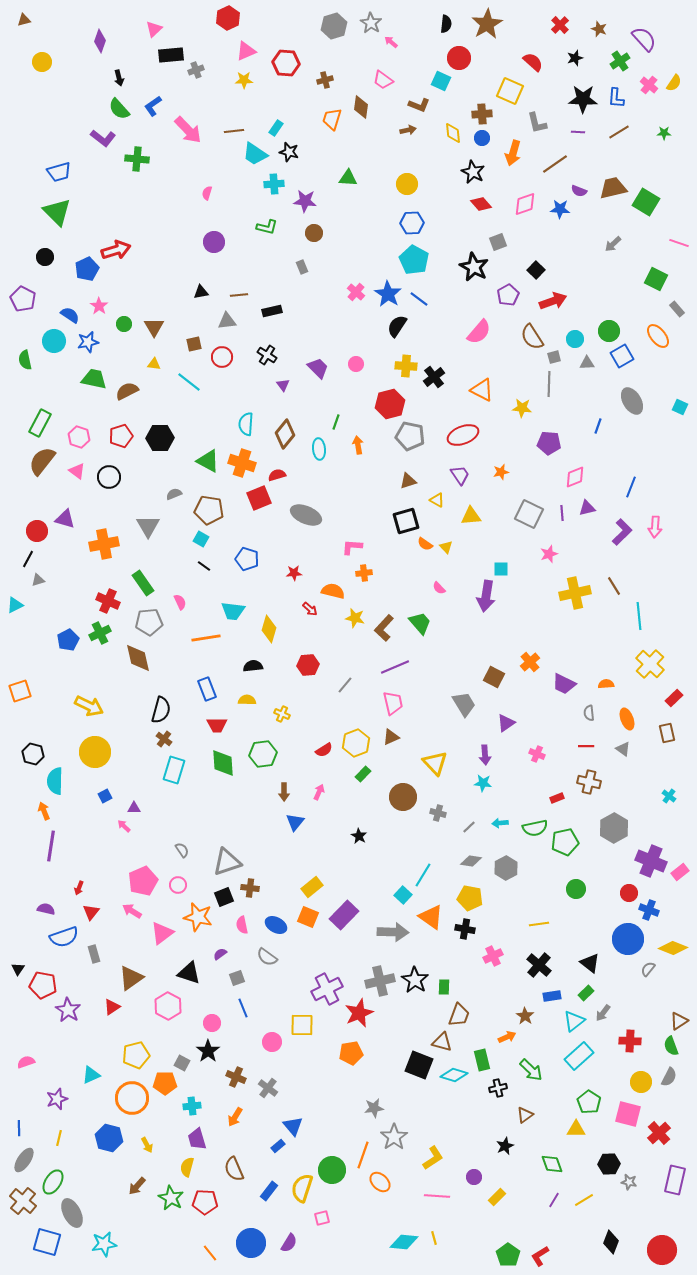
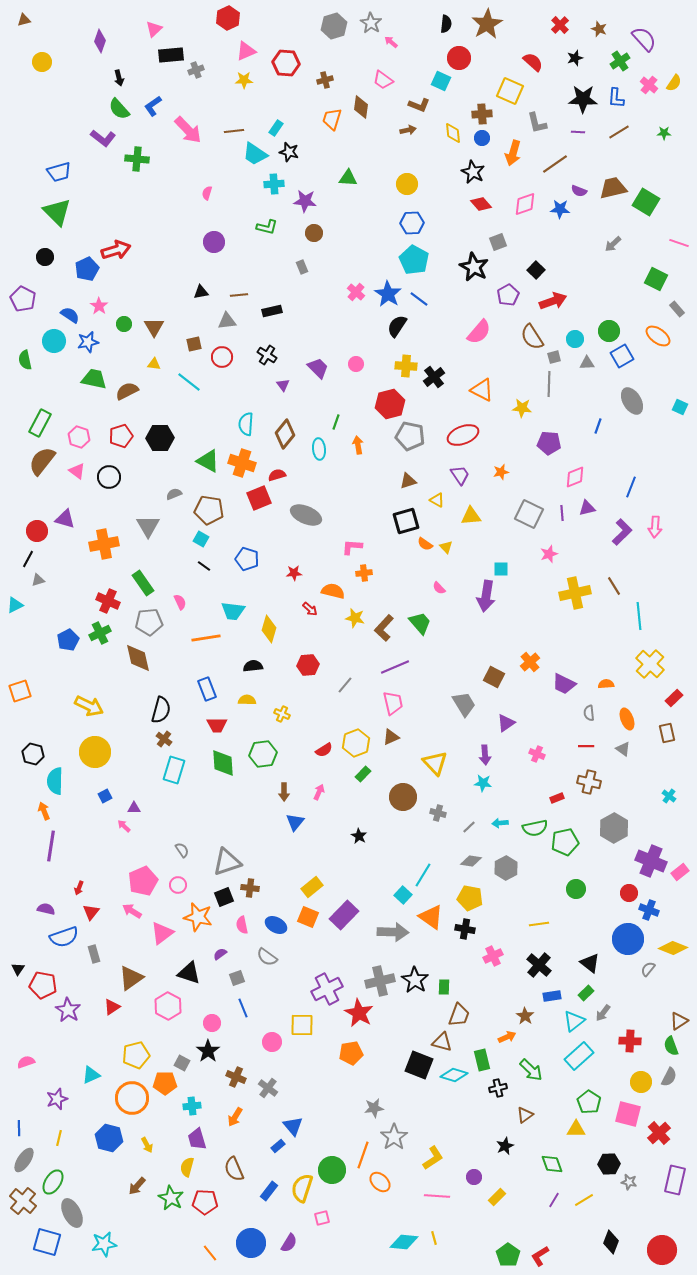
orange ellipse at (658, 336): rotated 15 degrees counterclockwise
red star at (359, 1013): rotated 20 degrees counterclockwise
